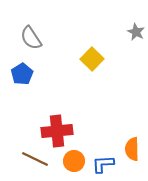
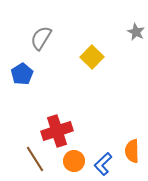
gray semicircle: moved 10 px right; rotated 65 degrees clockwise
yellow square: moved 2 px up
red cross: rotated 12 degrees counterclockwise
orange semicircle: moved 2 px down
brown line: rotated 32 degrees clockwise
blue L-shape: rotated 40 degrees counterclockwise
